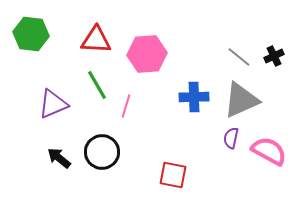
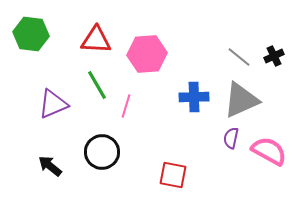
black arrow: moved 9 px left, 8 px down
